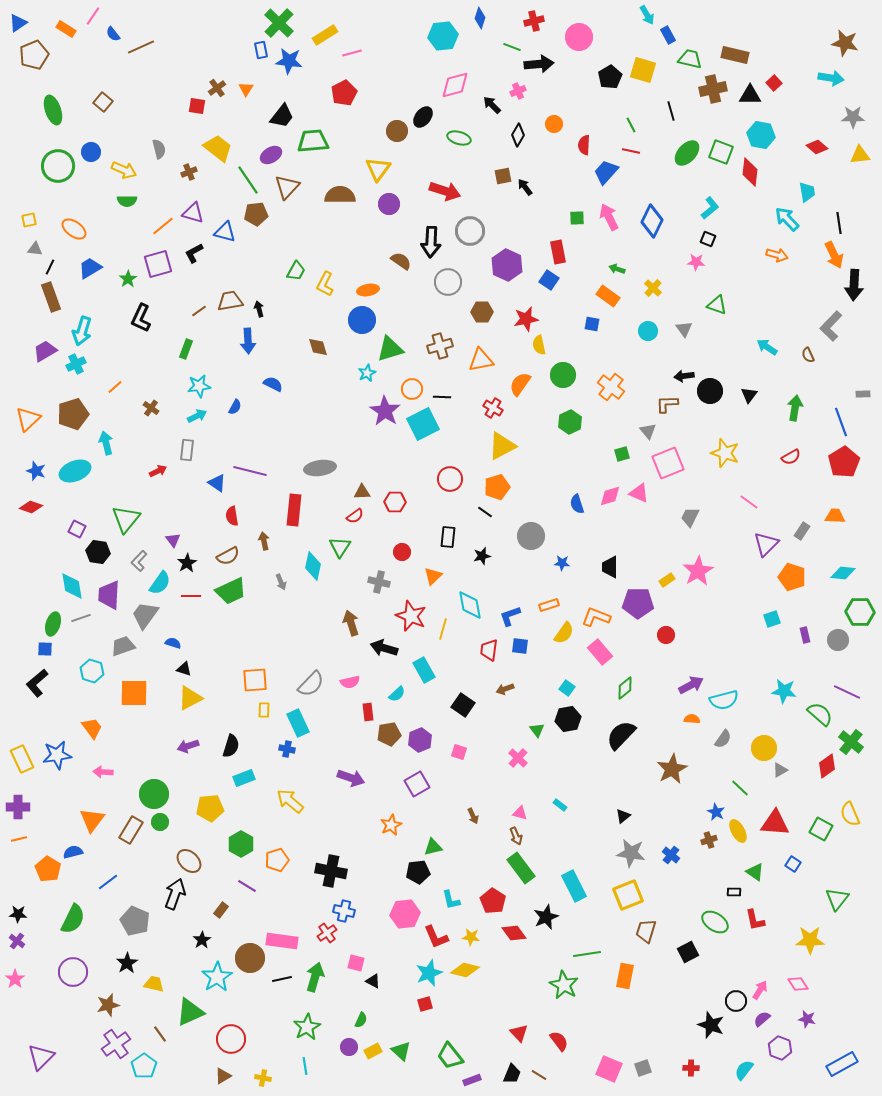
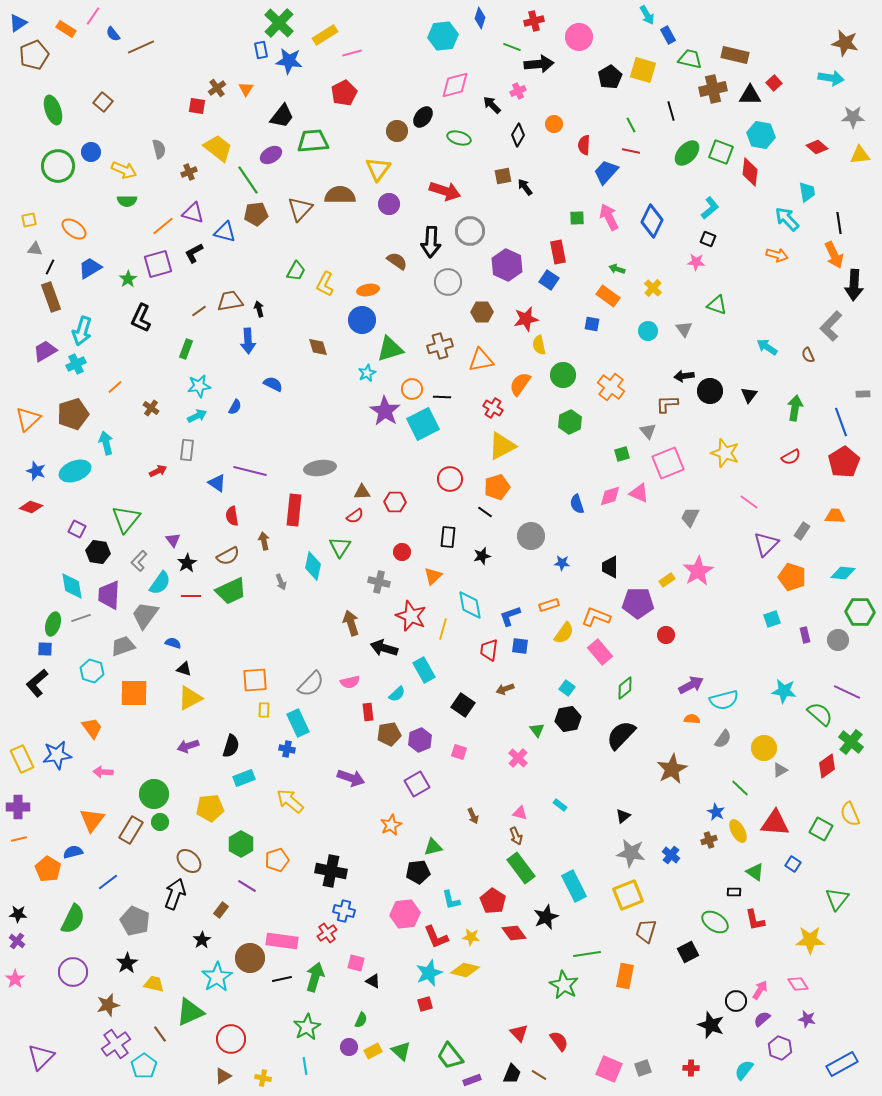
brown triangle at (287, 187): moved 13 px right, 22 px down
brown semicircle at (401, 261): moved 4 px left
